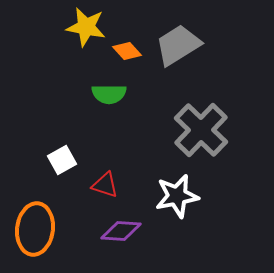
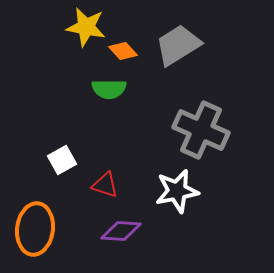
orange diamond: moved 4 px left
green semicircle: moved 5 px up
gray cross: rotated 20 degrees counterclockwise
white star: moved 5 px up
